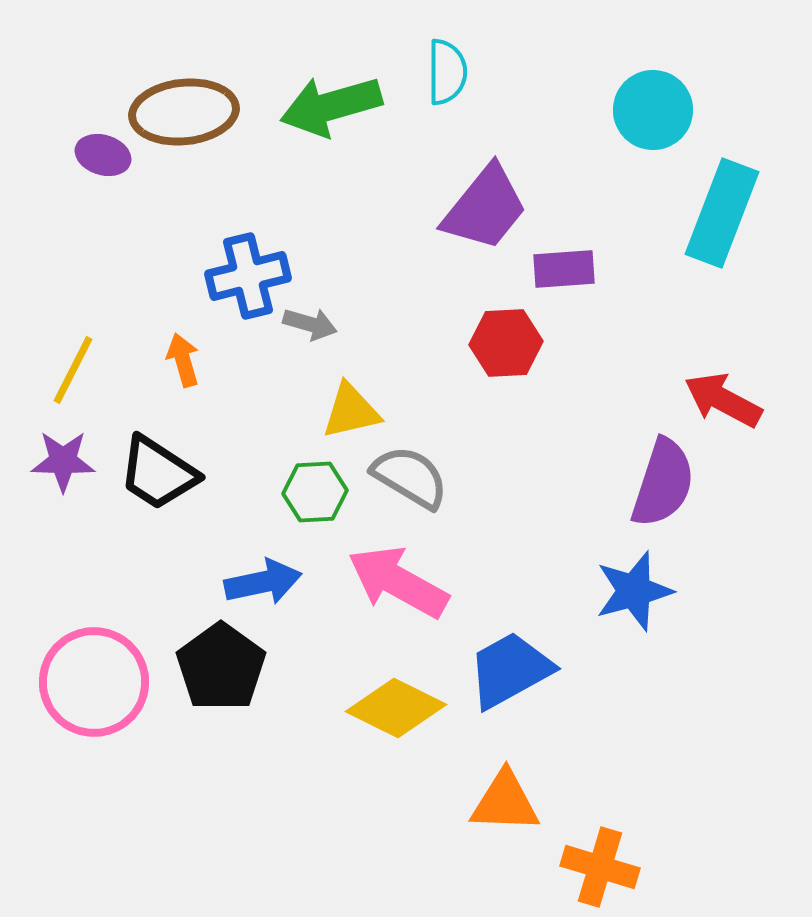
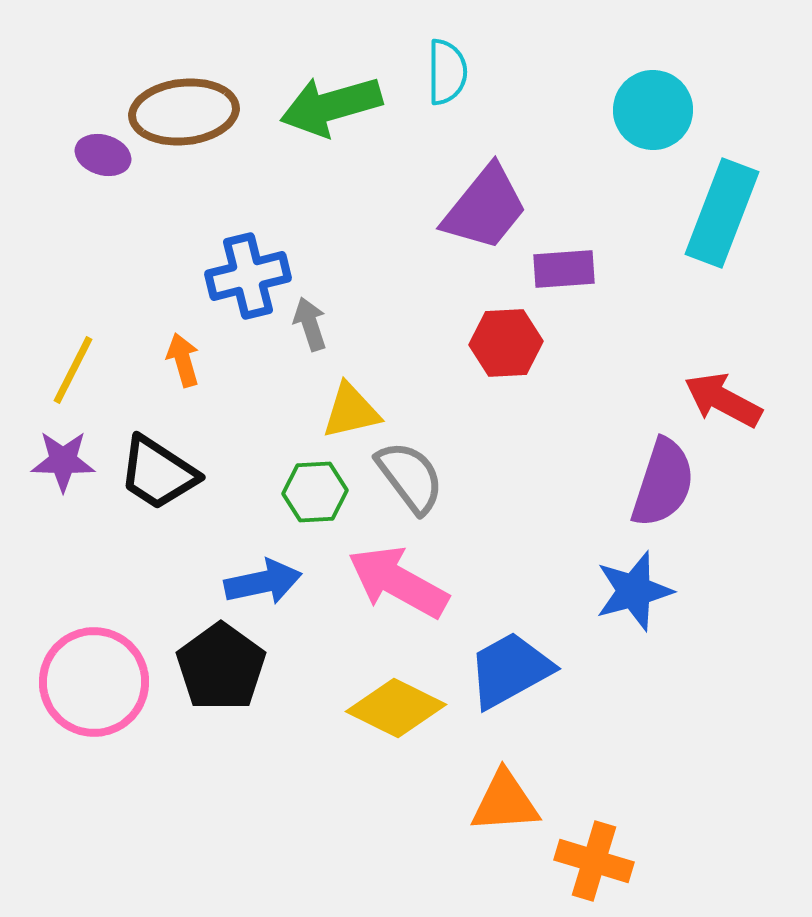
gray arrow: rotated 124 degrees counterclockwise
gray semicircle: rotated 22 degrees clockwise
orange triangle: rotated 6 degrees counterclockwise
orange cross: moved 6 px left, 6 px up
